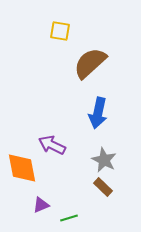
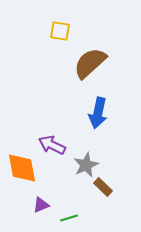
gray star: moved 18 px left, 5 px down; rotated 20 degrees clockwise
